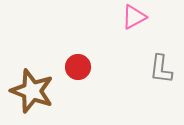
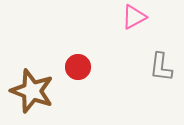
gray L-shape: moved 2 px up
